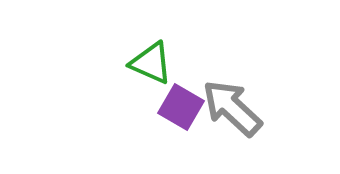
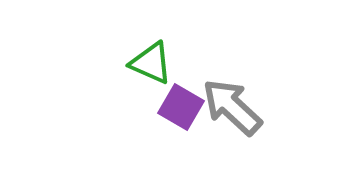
gray arrow: moved 1 px up
